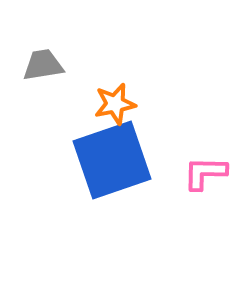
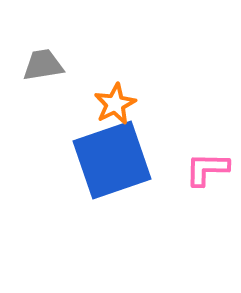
orange star: rotated 15 degrees counterclockwise
pink L-shape: moved 2 px right, 4 px up
